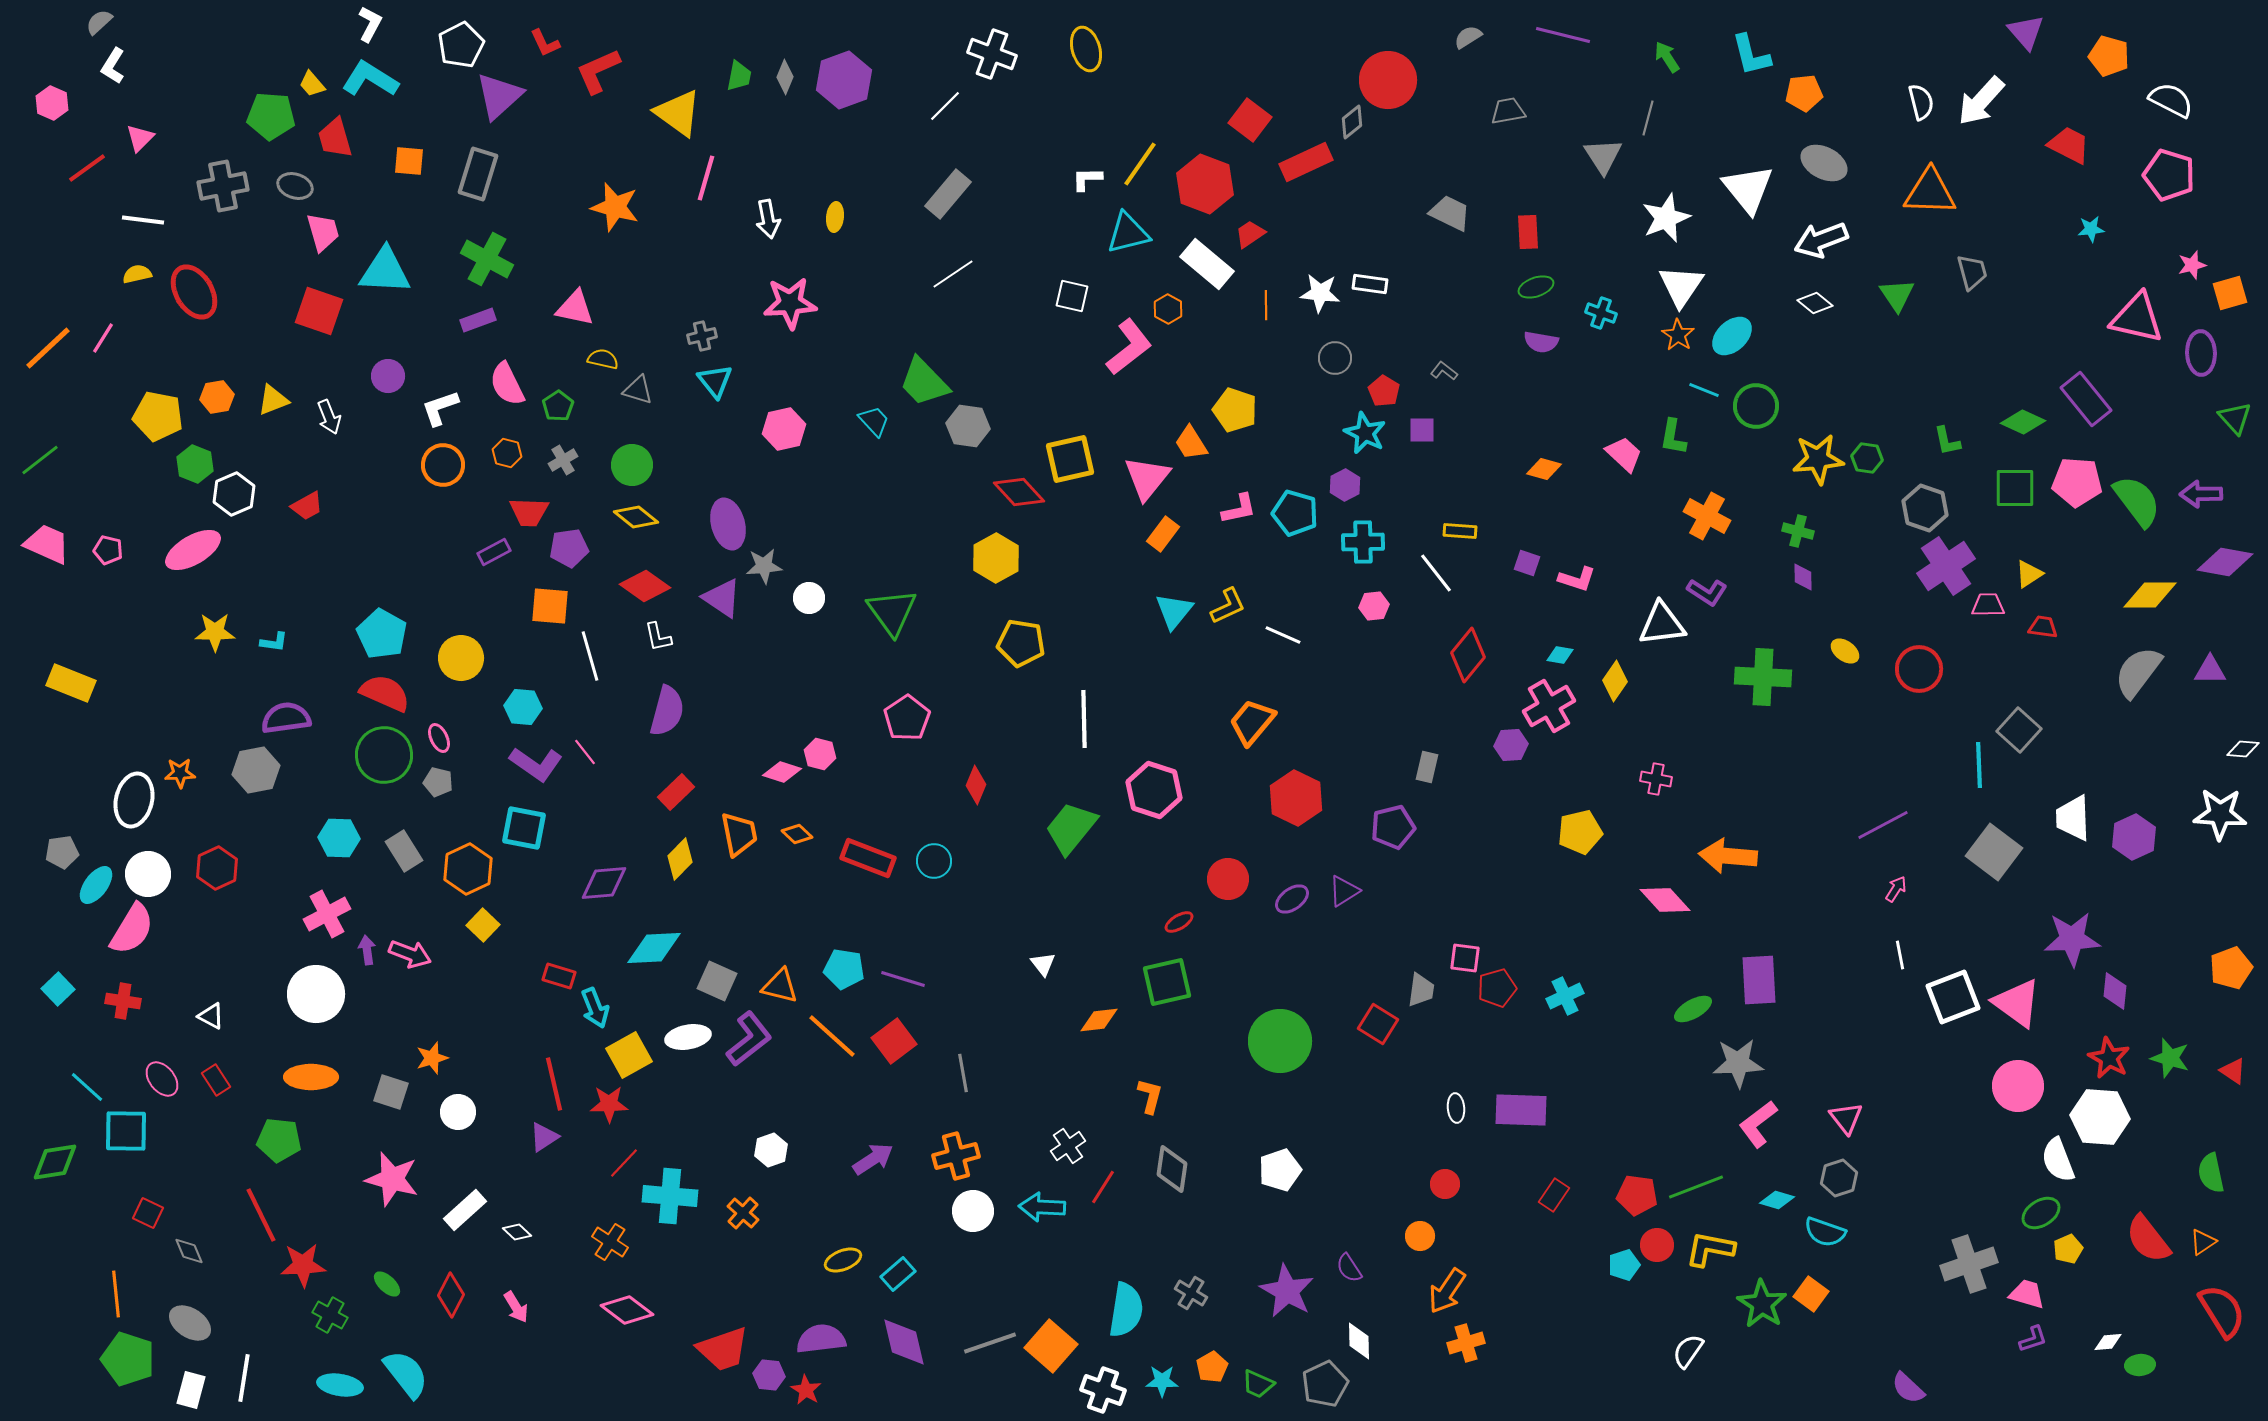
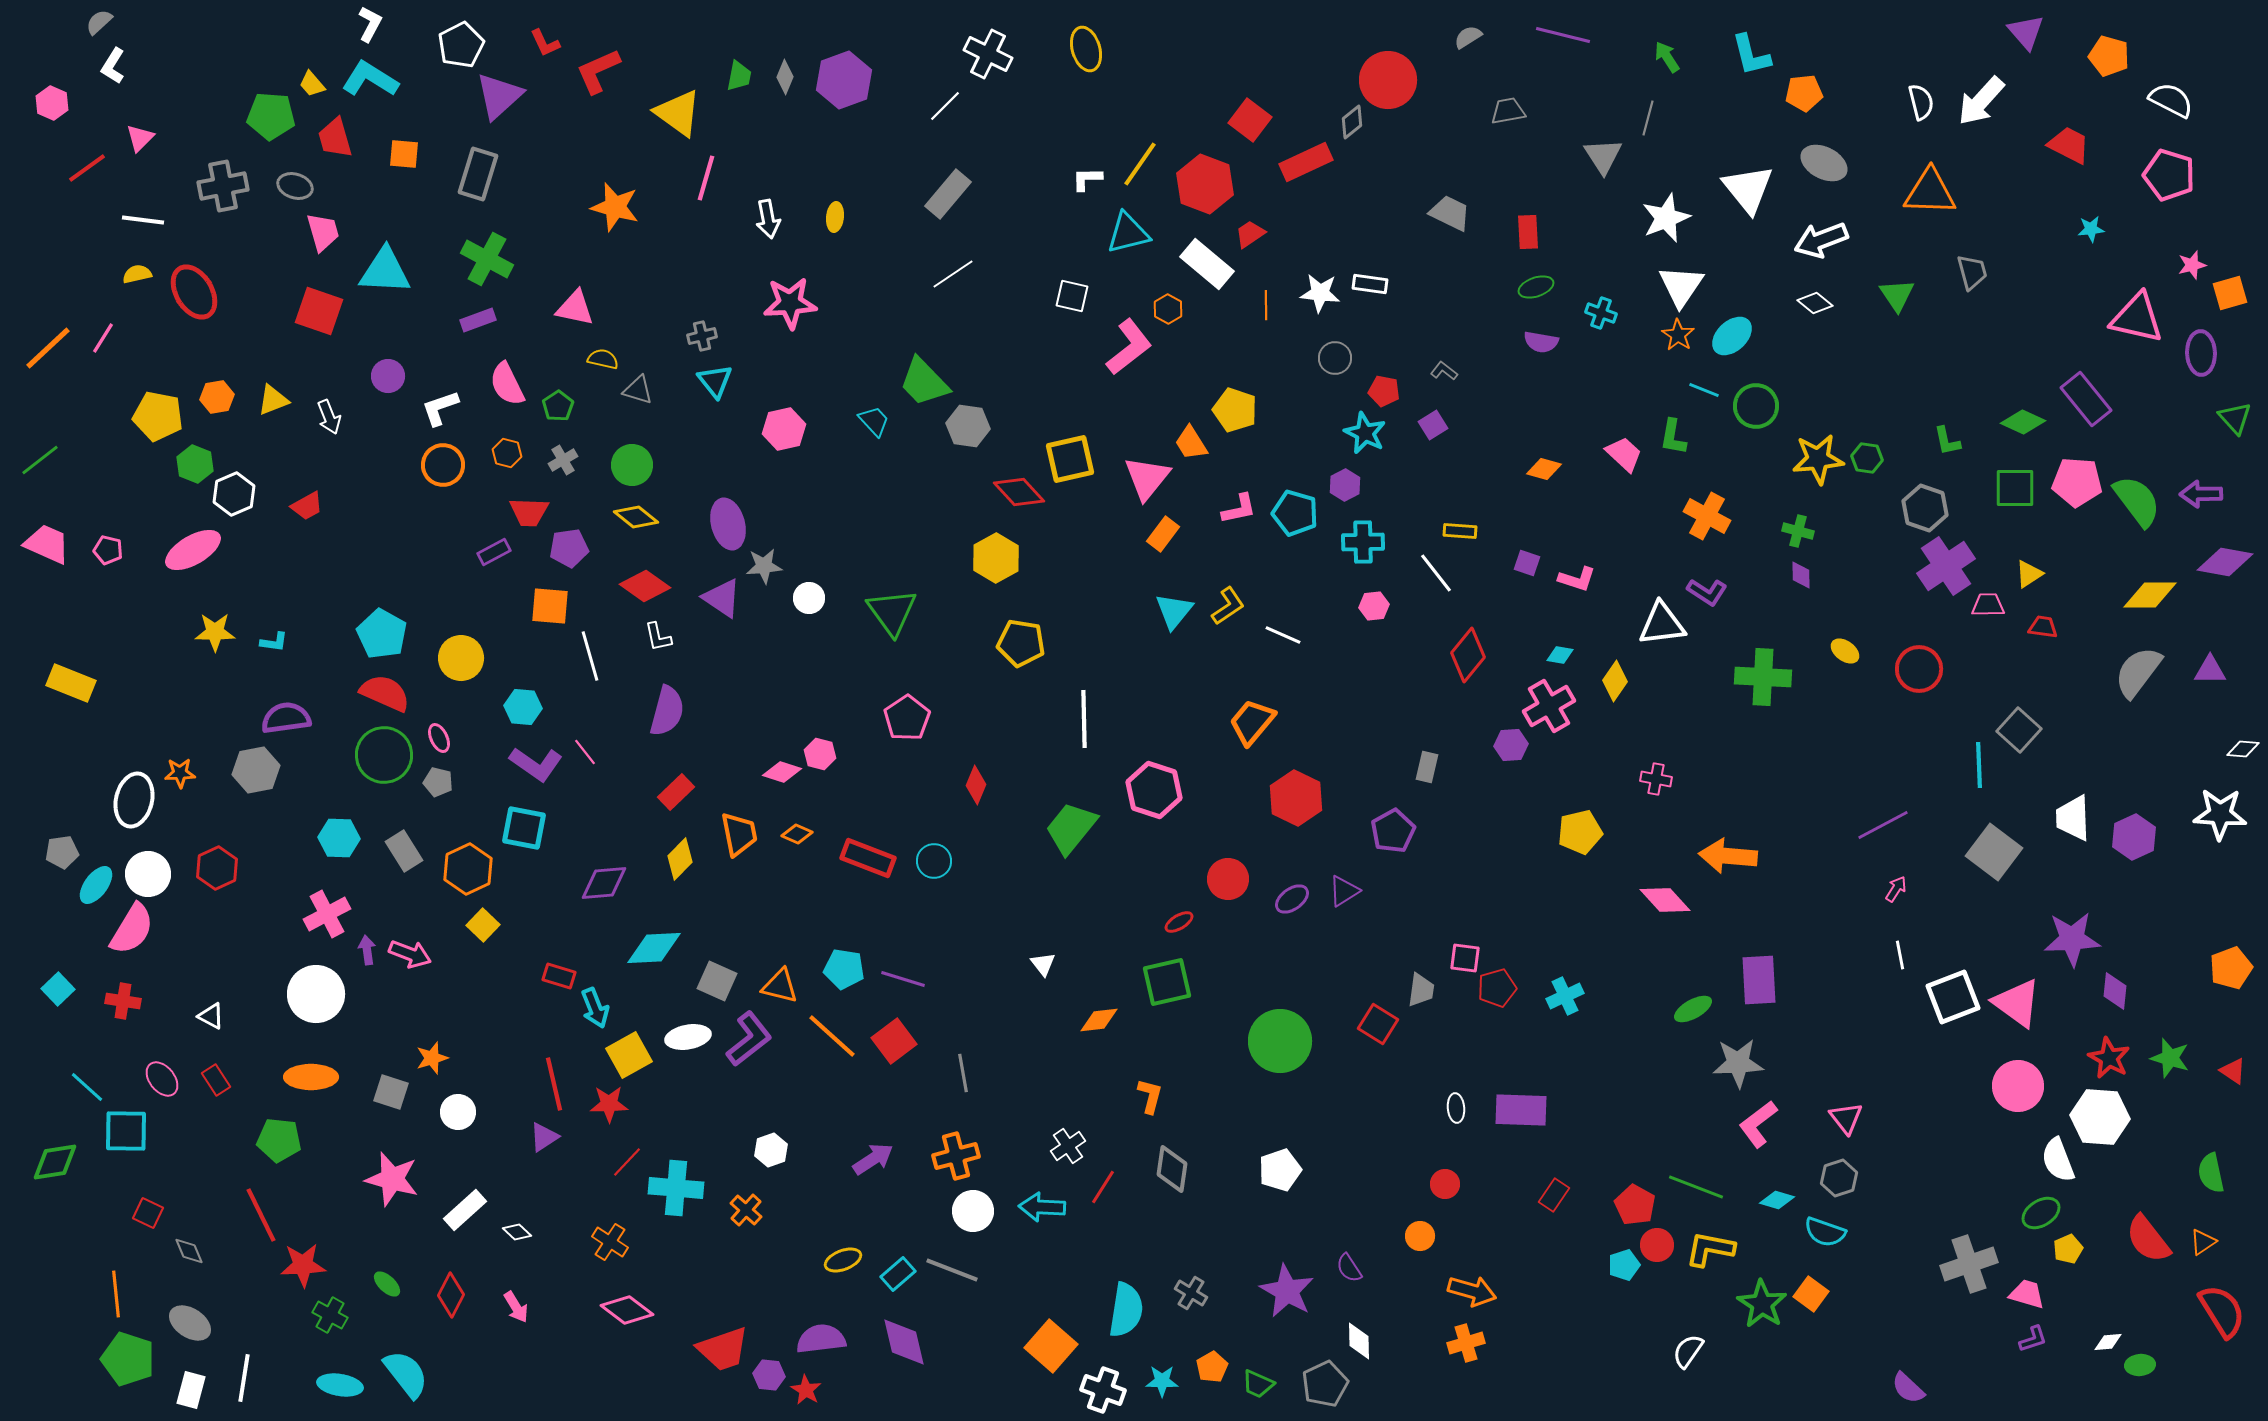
white cross at (992, 54): moved 4 px left; rotated 6 degrees clockwise
orange square at (409, 161): moved 5 px left, 7 px up
red pentagon at (1384, 391): rotated 20 degrees counterclockwise
purple square at (1422, 430): moved 11 px right, 5 px up; rotated 32 degrees counterclockwise
purple diamond at (1803, 577): moved 2 px left, 2 px up
yellow L-shape at (1228, 606): rotated 9 degrees counterclockwise
purple pentagon at (1393, 827): moved 4 px down; rotated 15 degrees counterclockwise
orange diamond at (797, 834): rotated 20 degrees counterclockwise
red line at (624, 1163): moved 3 px right, 1 px up
green line at (1696, 1187): rotated 42 degrees clockwise
red pentagon at (1637, 1195): moved 2 px left, 10 px down; rotated 21 degrees clockwise
cyan cross at (670, 1196): moved 6 px right, 8 px up
orange cross at (743, 1213): moved 3 px right, 3 px up
orange arrow at (1447, 1291): moved 25 px right; rotated 108 degrees counterclockwise
gray line at (990, 1343): moved 38 px left, 73 px up; rotated 40 degrees clockwise
